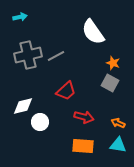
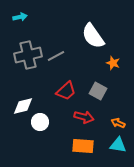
white semicircle: moved 4 px down
gray square: moved 12 px left, 8 px down
